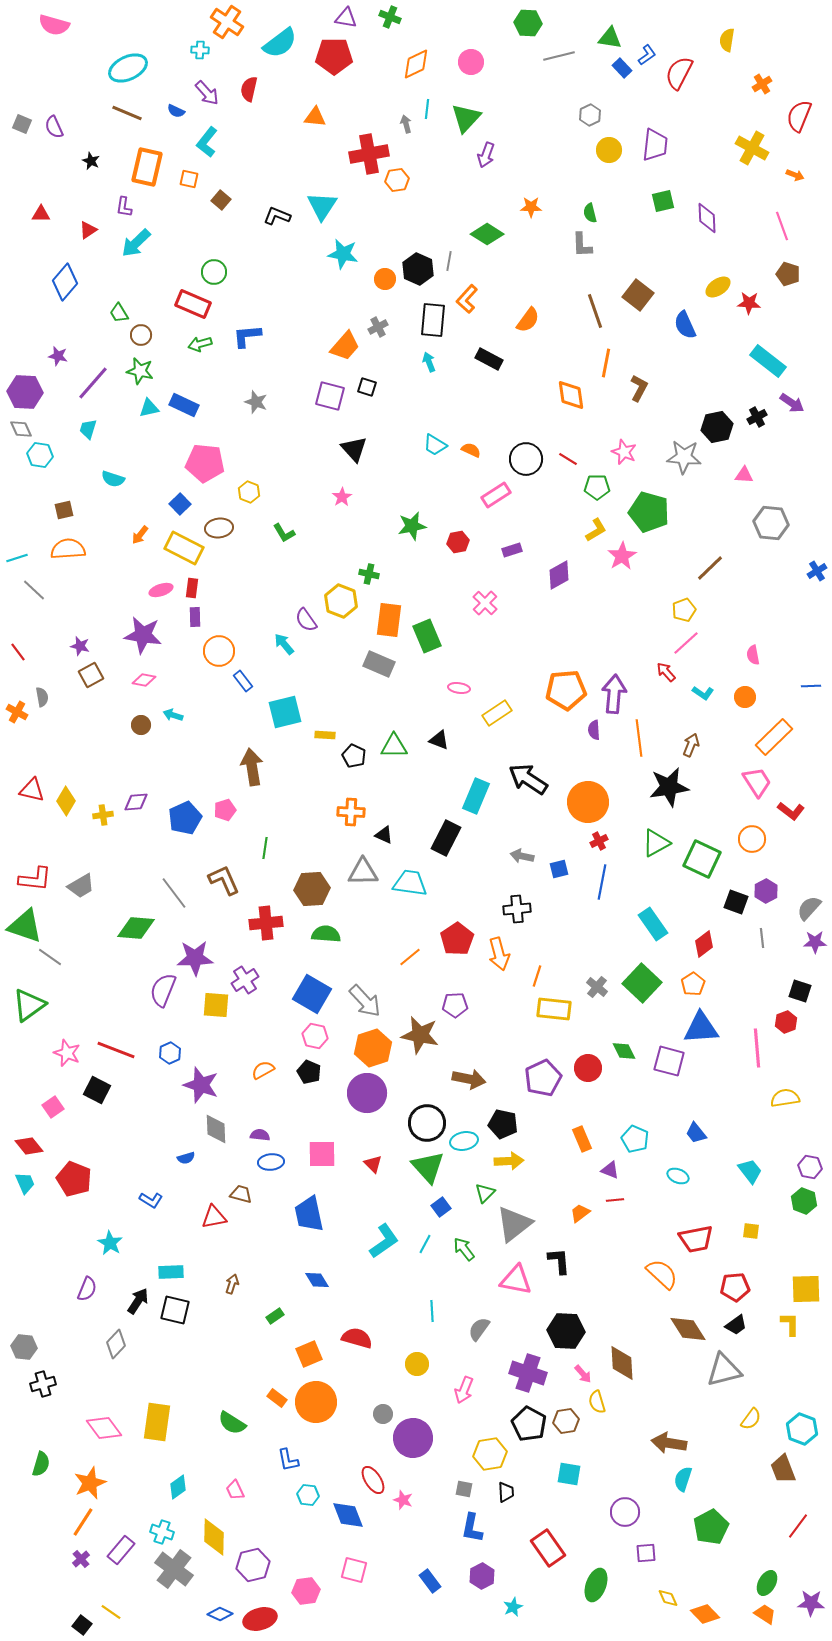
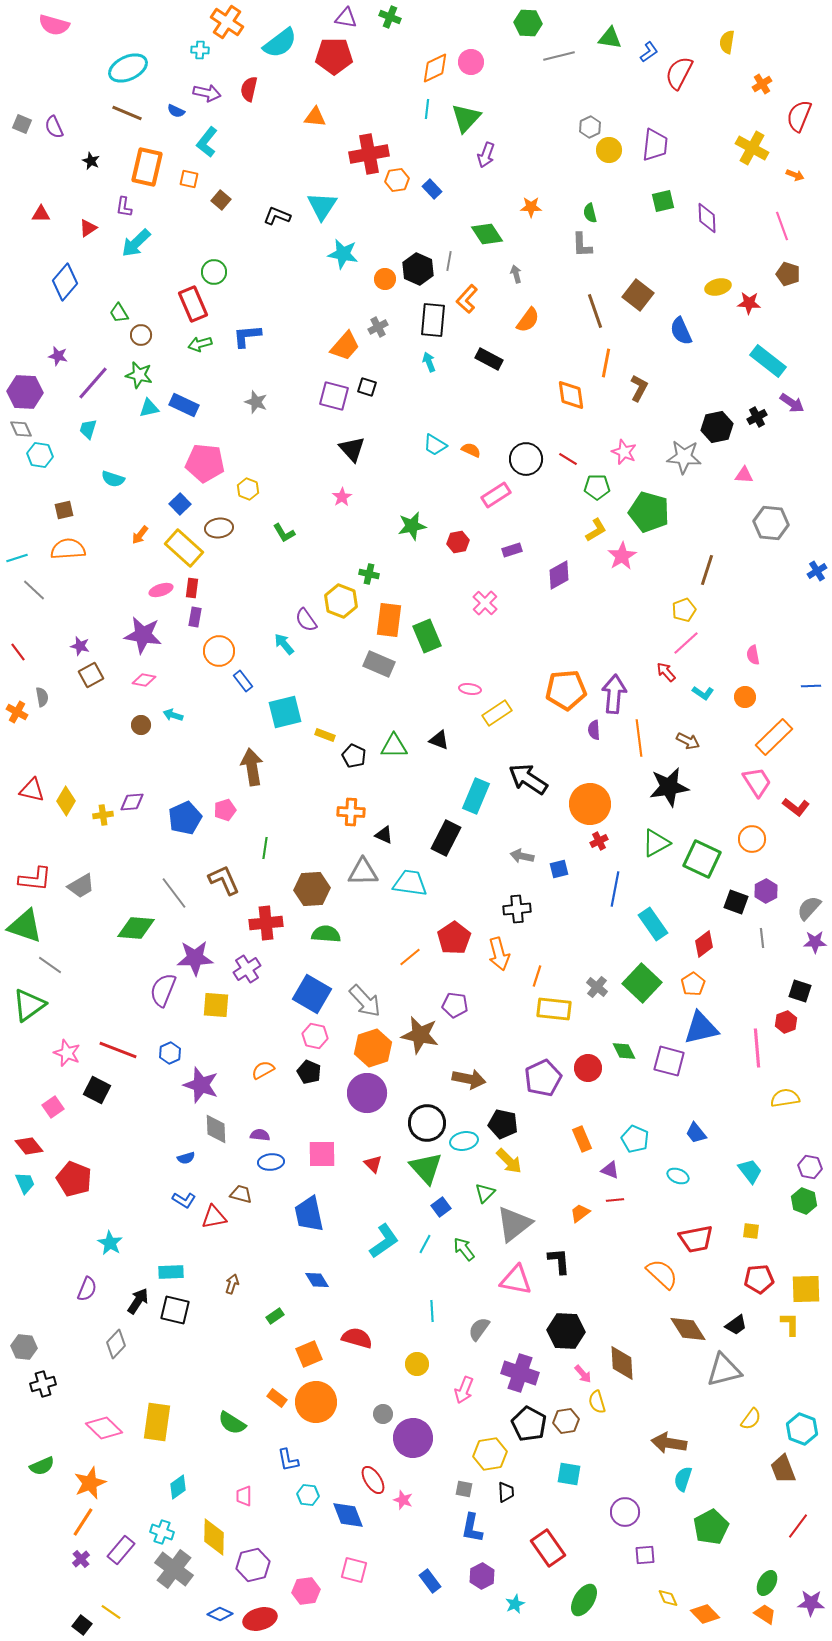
yellow semicircle at (727, 40): moved 2 px down
blue L-shape at (647, 55): moved 2 px right, 3 px up
orange diamond at (416, 64): moved 19 px right, 4 px down
blue rectangle at (622, 68): moved 190 px left, 121 px down
purple arrow at (207, 93): rotated 36 degrees counterclockwise
gray hexagon at (590, 115): moved 12 px down
gray arrow at (406, 124): moved 110 px right, 150 px down
red triangle at (88, 230): moved 2 px up
green diamond at (487, 234): rotated 24 degrees clockwise
yellow ellipse at (718, 287): rotated 20 degrees clockwise
red rectangle at (193, 304): rotated 44 degrees clockwise
blue semicircle at (685, 325): moved 4 px left, 6 px down
green star at (140, 371): moved 1 px left, 4 px down
purple square at (330, 396): moved 4 px right
black triangle at (354, 449): moved 2 px left
yellow hexagon at (249, 492): moved 1 px left, 3 px up
yellow rectangle at (184, 548): rotated 15 degrees clockwise
brown line at (710, 568): moved 3 px left, 2 px down; rotated 28 degrees counterclockwise
purple rectangle at (195, 617): rotated 12 degrees clockwise
pink ellipse at (459, 688): moved 11 px right, 1 px down
yellow rectangle at (325, 735): rotated 18 degrees clockwise
brown arrow at (691, 745): moved 3 px left, 4 px up; rotated 95 degrees clockwise
purple diamond at (136, 802): moved 4 px left
orange circle at (588, 802): moved 2 px right, 2 px down
red L-shape at (791, 811): moved 5 px right, 4 px up
blue line at (602, 882): moved 13 px right, 7 px down
red pentagon at (457, 939): moved 3 px left, 1 px up
gray line at (50, 957): moved 8 px down
purple cross at (245, 980): moved 2 px right, 11 px up
purple pentagon at (455, 1005): rotated 10 degrees clockwise
blue triangle at (701, 1028): rotated 9 degrees counterclockwise
red line at (116, 1050): moved 2 px right
yellow arrow at (509, 1161): rotated 48 degrees clockwise
green triangle at (428, 1167): moved 2 px left, 1 px down
blue L-shape at (151, 1200): moved 33 px right
red pentagon at (735, 1287): moved 24 px right, 8 px up
purple cross at (528, 1373): moved 8 px left
pink diamond at (104, 1428): rotated 9 degrees counterclockwise
green semicircle at (41, 1464): moved 1 px right, 2 px down; rotated 50 degrees clockwise
pink trapezoid at (235, 1490): moved 9 px right, 6 px down; rotated 25 degrees clockwise
purple square at (646, 1553): moved 1 px left, 2 px down
green ellipse at (596, 1585): moved 12 px left, 15 px down; rotated 12 degrees clockwise
cyan star at (513, 1607): moved 2 px right, 3 px up
